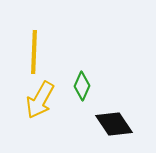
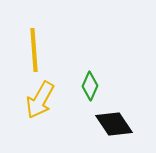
yellow line: moved 2 px up; rotated 6 degrees counterclockwise
green diamond: moved 8 px right
